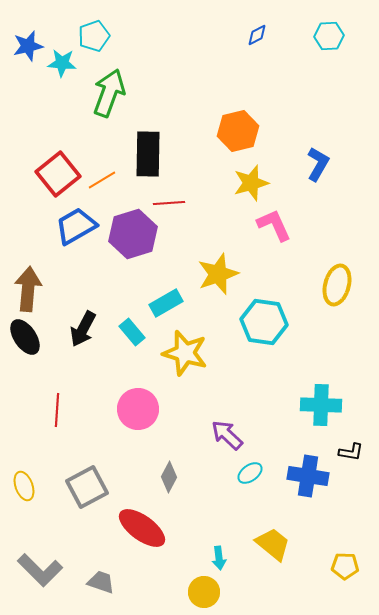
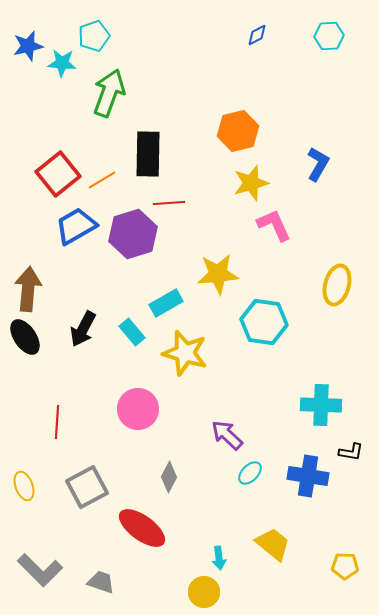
yellow star at (218, 274): rotated 15 degrees clockwise
red line at (57, 410): moved 12 px down
cyan ellipse at (250, 473): rotated 10 degrees counterclockwise
